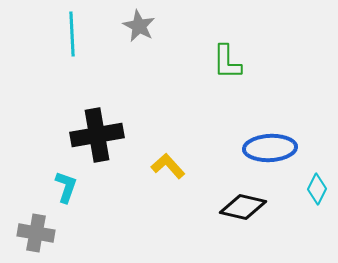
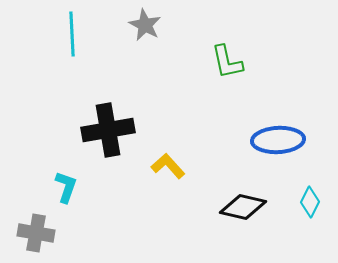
gray star: moved 6 px right, 1 px up
green L-shape: rotated 12 degrees counterclockwise
black cross: moved 11 px right, 5 px up
blue ellipse: moved 8 px right, 8 px up
cyan diamond: moved 7 px left, 13 px down
